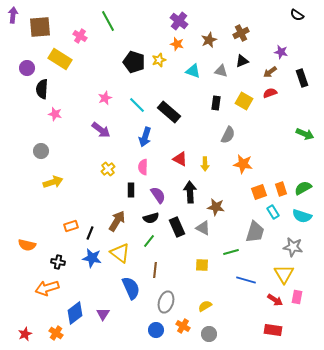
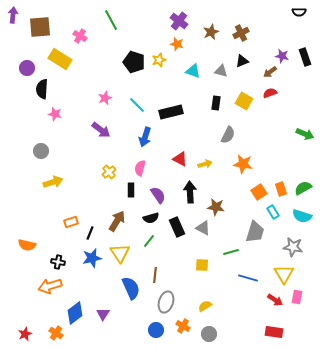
black semicircle at (297, 15): moved 2 px right, 3 px up; rotated 32 degrees counterclockwise
green line at (108, 21): moved 3 px right, 1 px up
brown star at (209, 40): moved 2 px right, 8 px up
purple star at (281, 52): moved 1 px right, 4 px down
black rectangle at (302, 78): moved 3 px right, 21 px up
black rectangle at (169, 112): moved 2 px right; rotated 55 degrees counterclockwise
yellow arrow at (205, 164): rotated 104 degrees counterclockwise
pink semicircle at (143, 167): moved 3 px left, 1 px down; rotated 14 degrees clockwise
yellow cross at (108, 169): moved 1 px right, 3 px down
orange square at (259, 192): rotated 14 degrees counterclockwise
orange rectangle at (71, 226): moved 4 px up
yellow triangle at (120, 253): rotated 20 degrees clockwise
blue star at (92, 258): rotated 24 degrees counterclockwise
brown line at (155, 270): moved 5 px down
blue line at (246, 280): moved 2 px right, 2 px up
orange arrow at (47, 288): moved 3 px right, 2 px up
red rectangle at (273, 330): moved 1 px right, 2 px down
